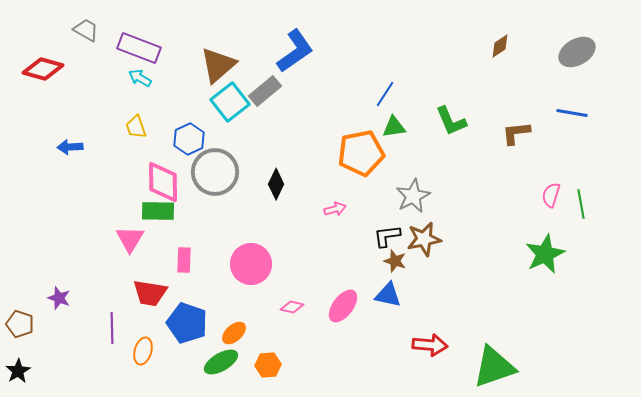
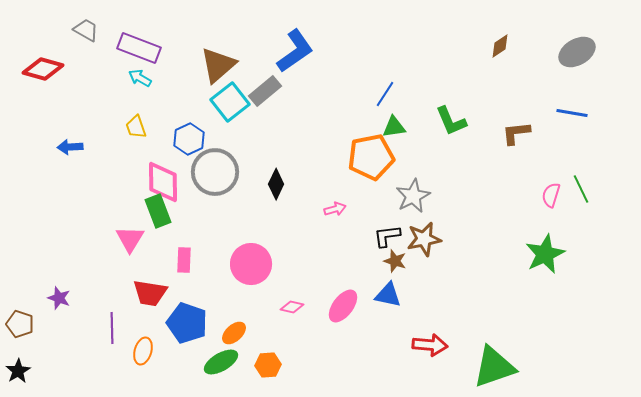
orange pentagon at (361, 153): moved 10 px right, 4 px down
green line at (581, 204): moved 15 px up; rotated 16 degrees counterclockwise
green rectangle at (158, 211): rotated 68 degrees clockwise
